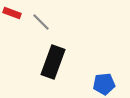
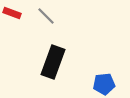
gray line: moved 5 px right, 6 px up
